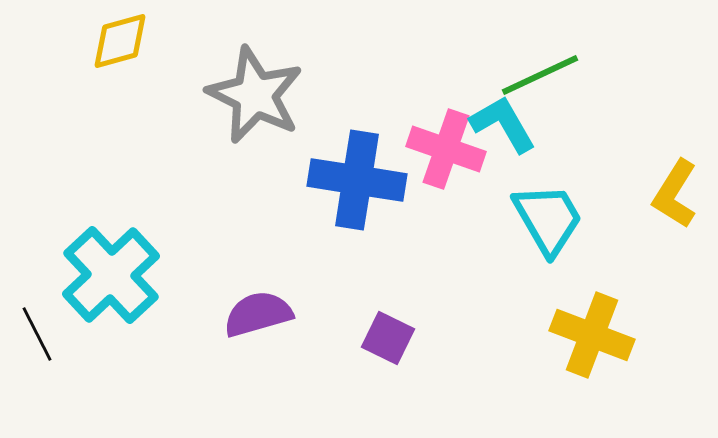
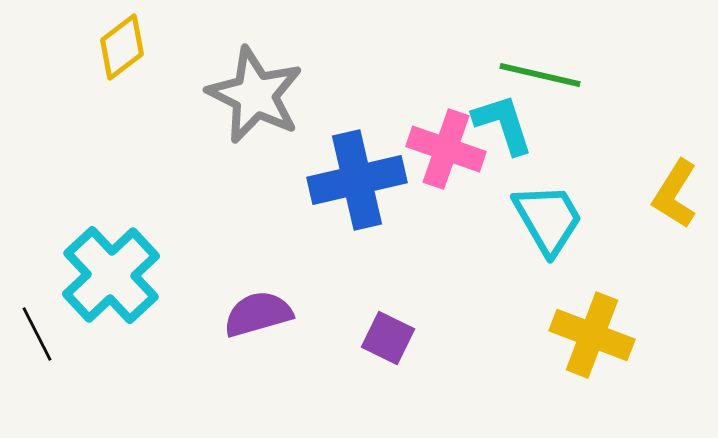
yellow diamond: moved 2 px right, 6 px down; rotated 22 degrees counterclockwise
green line: rotated 38 degrees clockwise
cyan L-shape: rotated 12 degrees clockwise
blue cross: rotated 22 degrees counterclockwise
